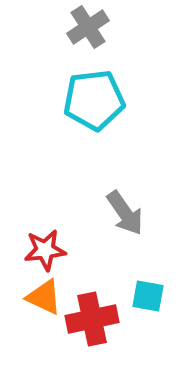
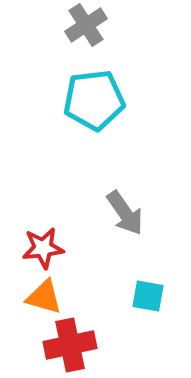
gray cross: moved 2 px left, 2 px up
red star: moved 2 px left, 2 px up
orange triangle: rotated 9 degrees counterclockwise
red cross: moved 22 px left, 26 px down
